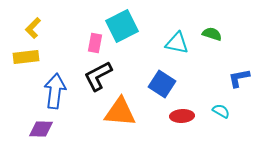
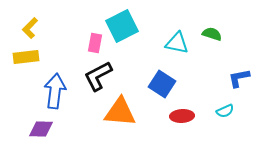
yellow L-shape: moved 3 px left
cyan semicircle: moved 4 px right; rotated 126 degrees clockwise
